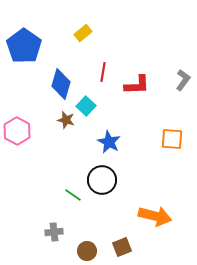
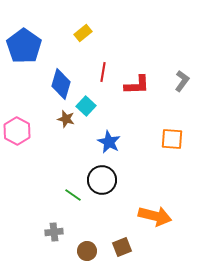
gray L-shape: moved 1 px left, 1 px down
brown star: moved 1 px up
